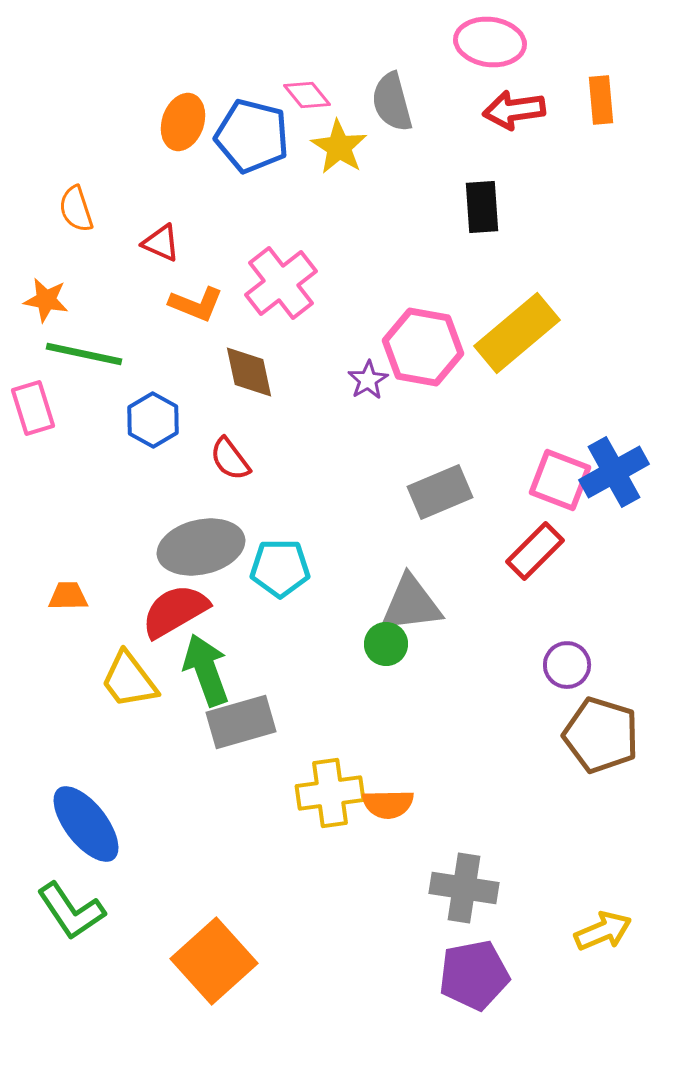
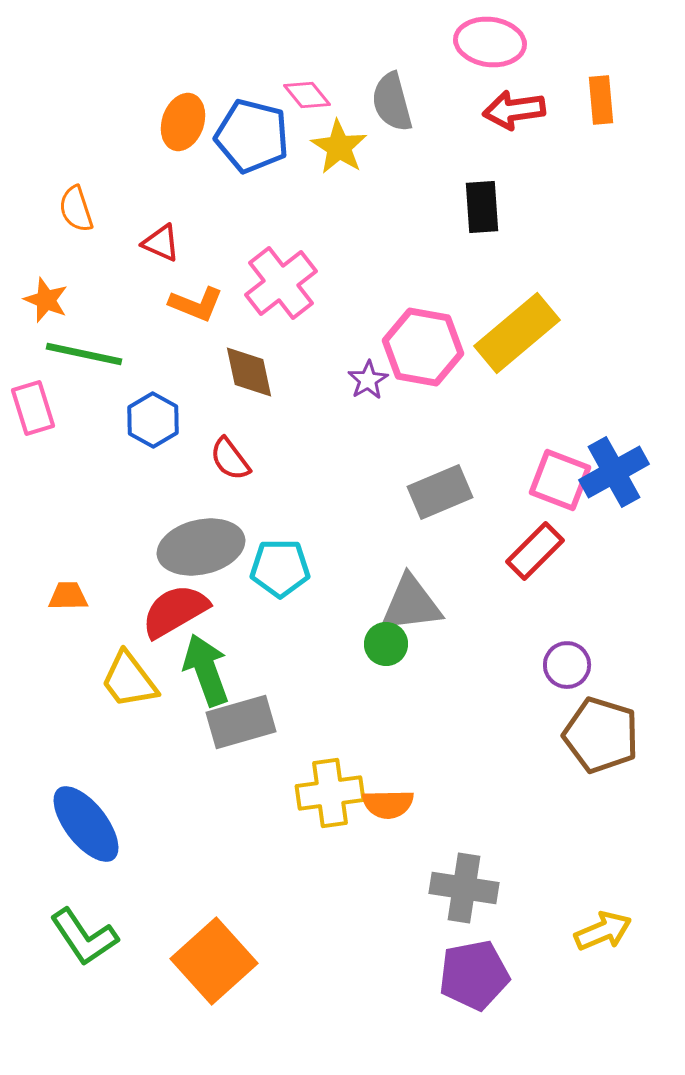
orange star at (46, 300): rotated 12 degrees clockwise
green L-shape at (71, 911): moved 13 px right, 26 px down
